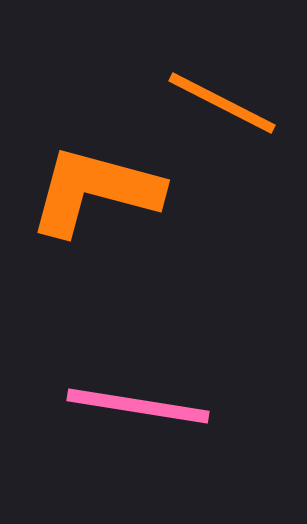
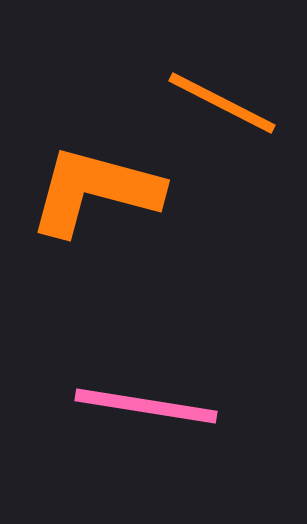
pink line: moved 8 px right
